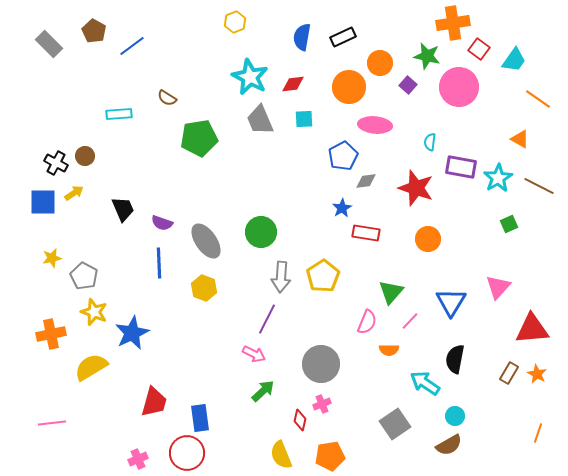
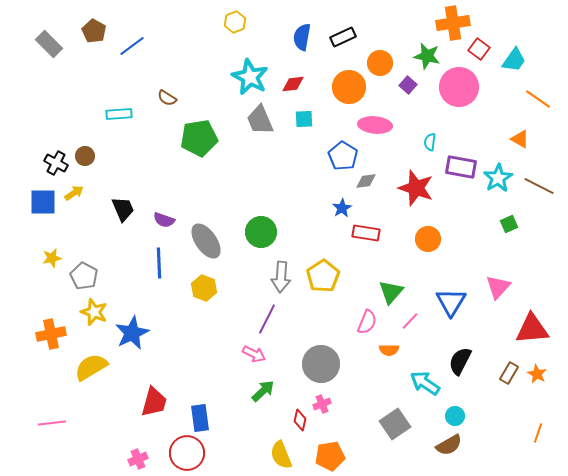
blue pentagon at (343, 156): rotated 12 degrees counterclockwise
purple semicircle at (162, 223): moved 2 px right, 3 px up
black semicircle at (455, 359): moved 5 px right, 2 px down; rotated 16 degrees clockwise
